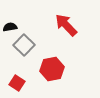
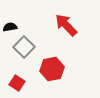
gray square: moved 2 px down
